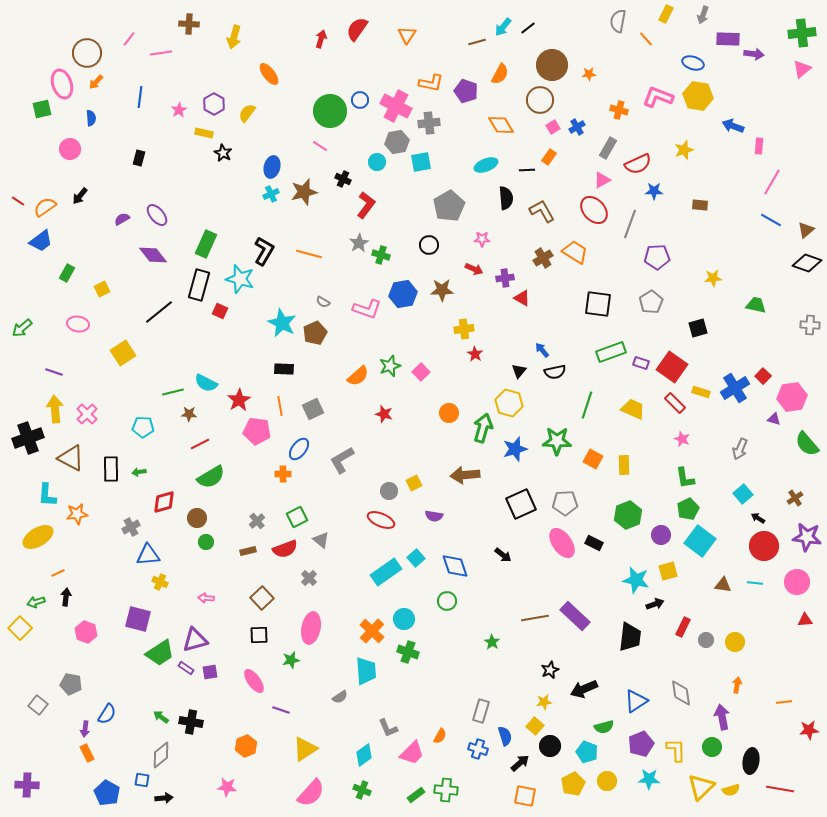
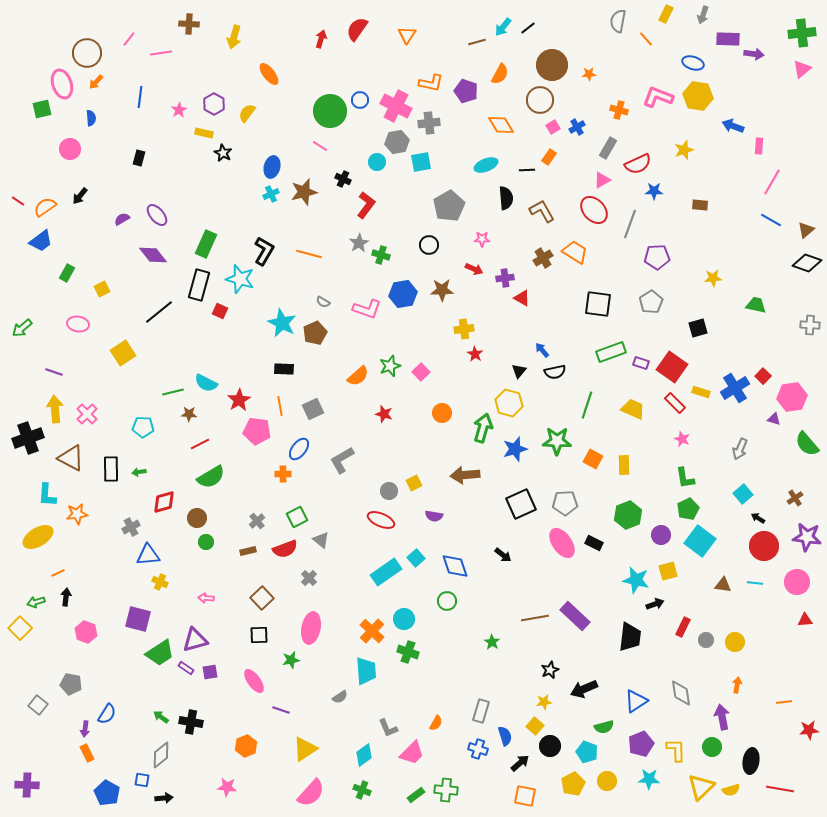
orange circle at (449, 413): moved 7 px left
orange semicircle at (440, 736): moved 4 px left, 13 px up
